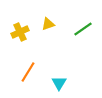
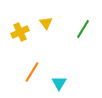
yellow triangle: moved 2 px left, 1 px up; rotated 48 degrees counterclockwise
green line: rotated 24 degrees counterclockwise
orange line: moved 4 px right
